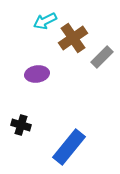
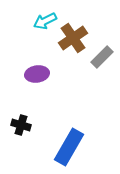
blue rectangle: rotated 9 degrees counterclockwise
